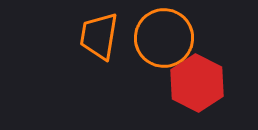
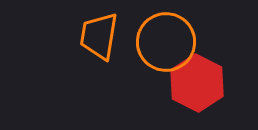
orange circle: moved 2 px right, 4 px down
